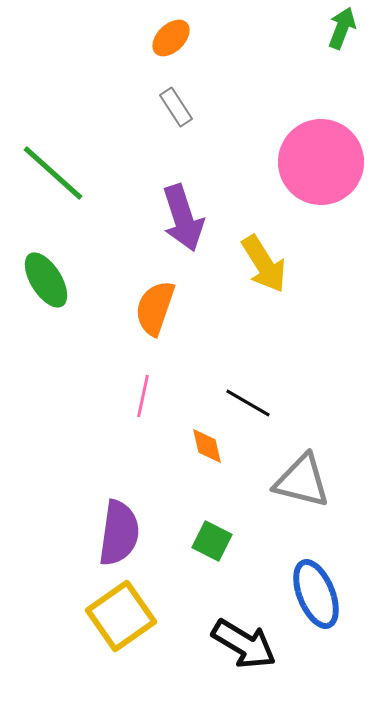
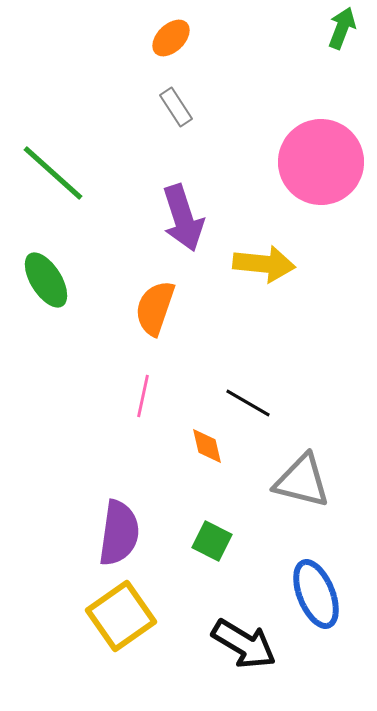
yellow arrow: rotated 52 degrees counterclockwise
